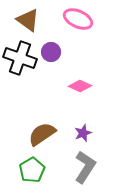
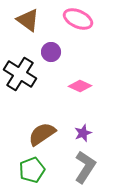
black cross: moved 16 px down; rotated 12 degrees clockwise
green pentagon: rotated 10 degrees clockwise
